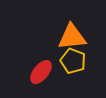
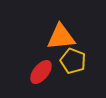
orange triangle: moved 11 px left
